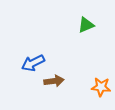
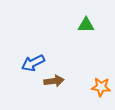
green triangle: rotated 24 degrees clockwise
